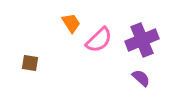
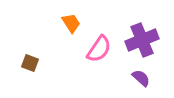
pink semicircle: moved 9 px down; rotated 12 degrees counterclockwise
brown square: rotated 12 degrees clockwise
